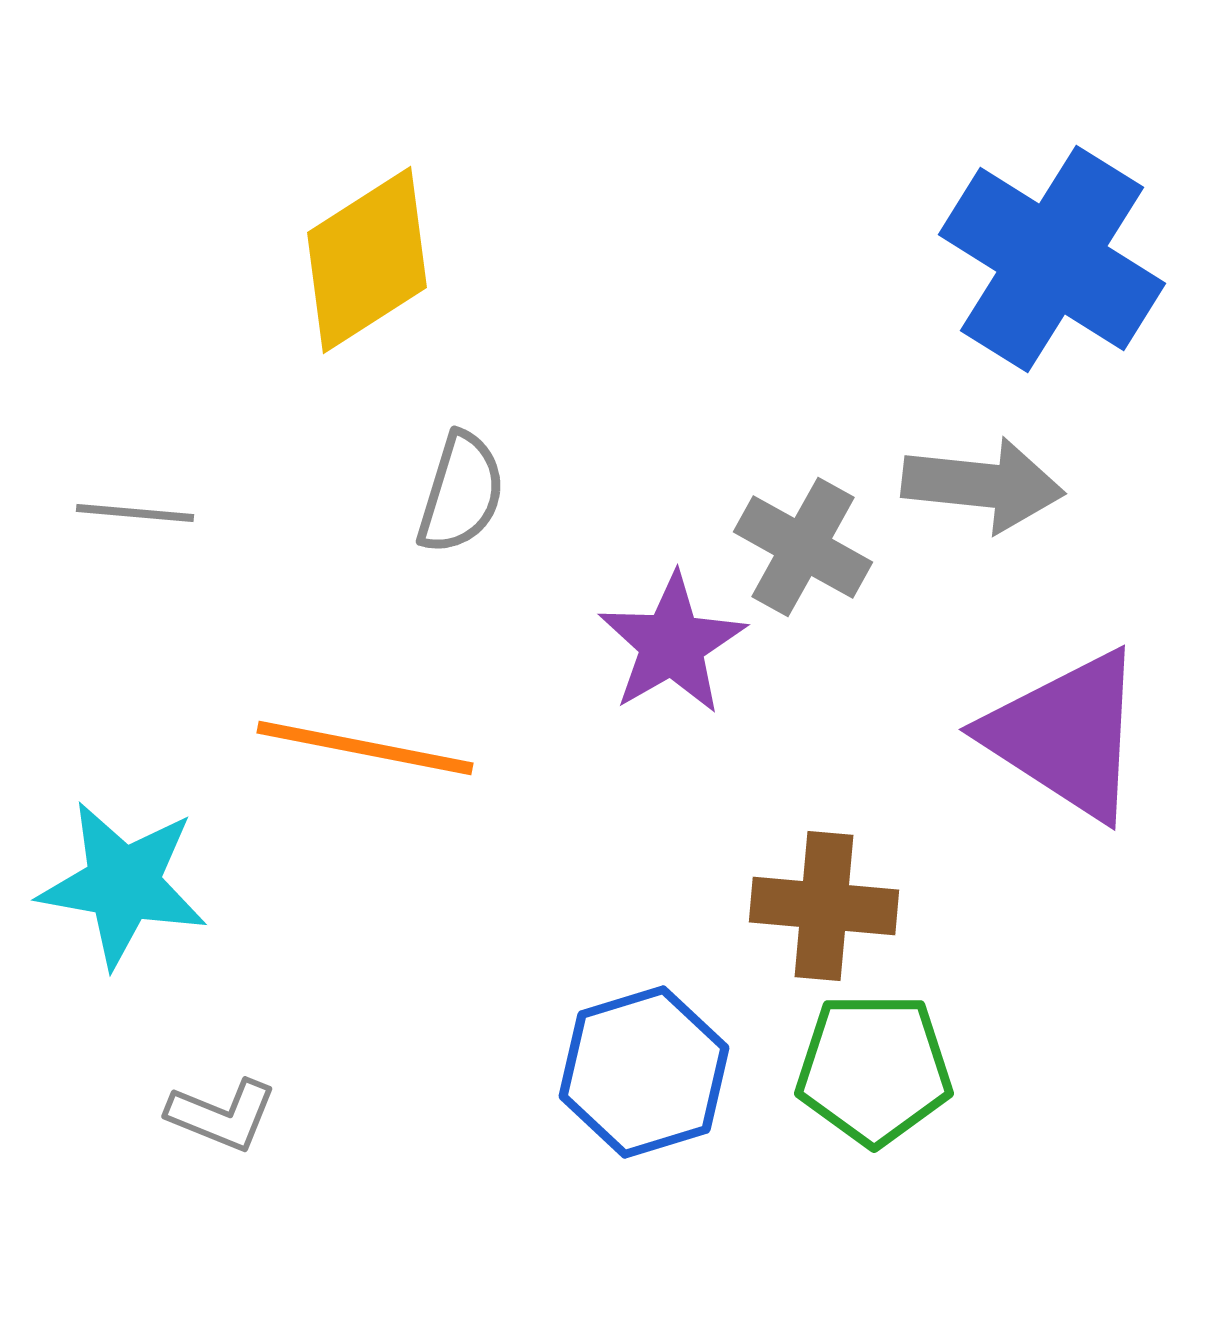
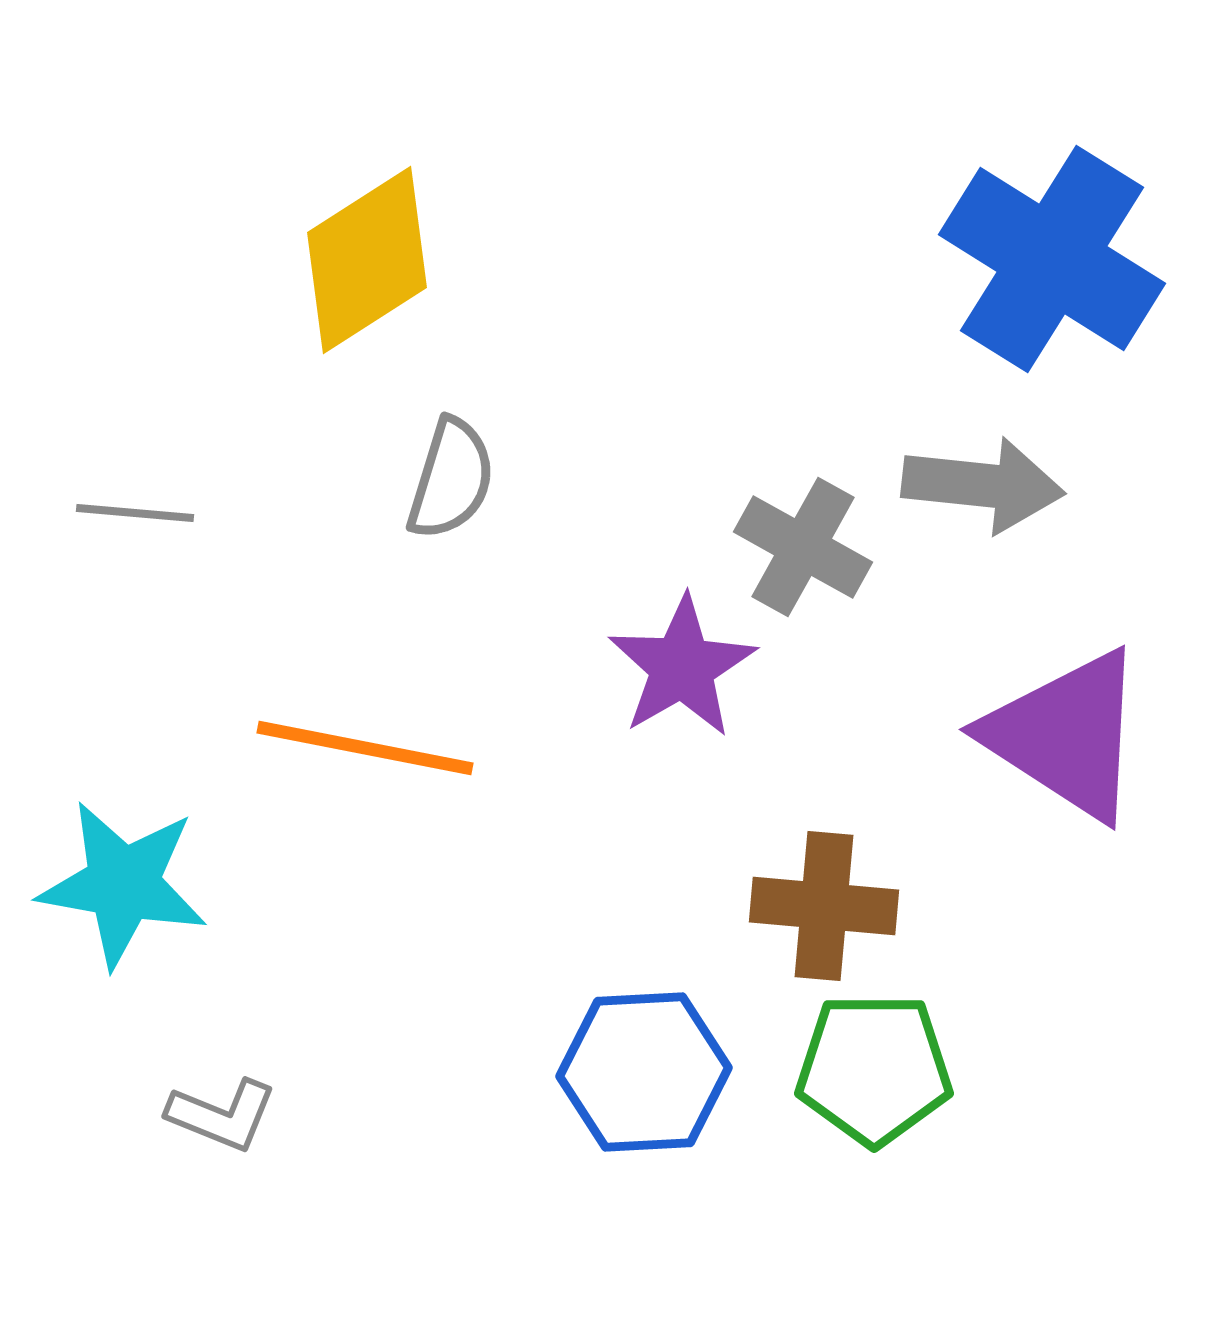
gray semicircle: moved 10 px left, 14 px up
purple star: moved 10 px right, 23 px down
blue hexagon: rotated 14 degrees clockwise
